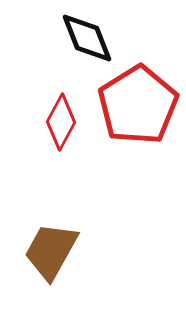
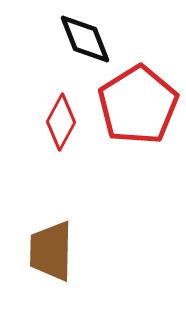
black diamond: moved 2 px left, 1 px down
brown trapezoid: rotated 28 degrees counterclockwise
